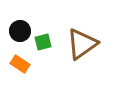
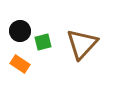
brown triangle: rotated 12 degrees counterclockwise
